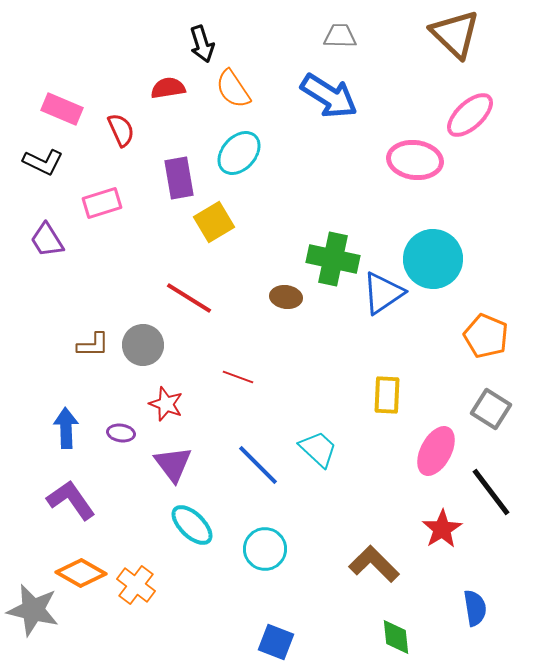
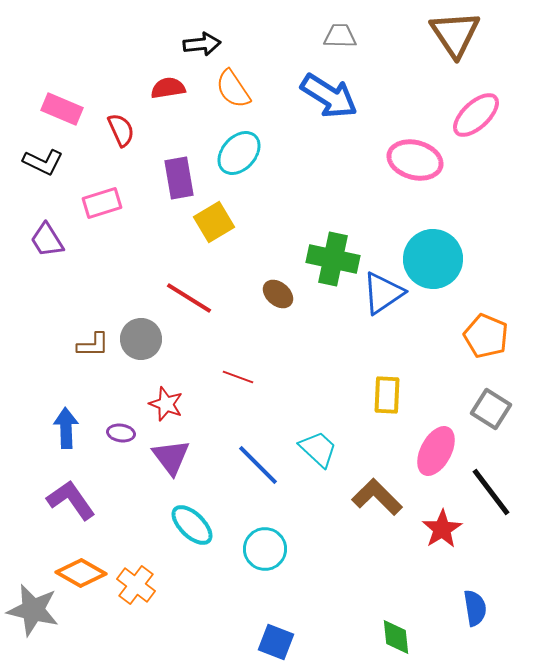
brown triangle at (455, 34): rotated 12 degrees clockwise
black arrow at (202, 44): rotated 78 degrees counterclockwise
pink ellipse at (470, 115): moved 6 px right
pink ellipse at (415, 160): rotated 8 degrees clockwise
brown ellipse at (286, 297): moved 8 px left, 3 px up; rotated 32 degrees clockwise
gray circle at (143, 345): moved 2 px left, 6 px up
purple triangle at (173, 464): moved 2 px left, 7 px up
brown L-shape at (374, 564): moved 3 px right, 67 px up
